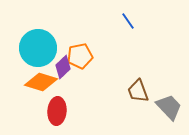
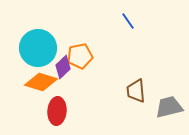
brown trapezoid: moved 2 px left; rotated 15 degrees clockwise
gray trapezoid: rotated 60 degrees counterclockwise
